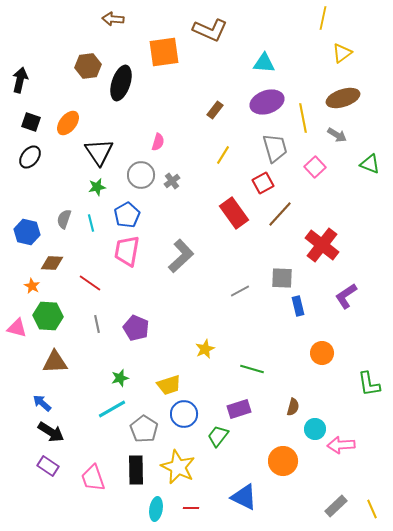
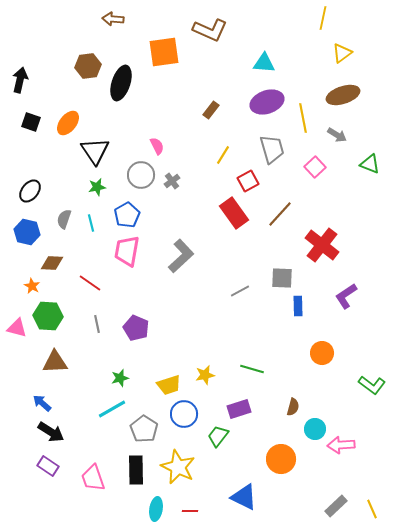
brown ellipse at (343, 98): moved 3 px up
brown rectangle at (215, 110): moved 4 px left
pink semicircle at (158, 142): moved 1 px left, 4 px down; rotated 42 degrees counterclockwise
gray trapezoid at (275, 148): moved 3 px left, 1 px down
black triangle at (99, 152): moved 4 px left, 1 px up
black ellipse at (30, 157): moved 34 px down
red square at (263, 183): moved 15 px left, 2 px up
blue rectangle at (298, 306): rotated 12 degrees clockwise
yellow star at (205, 349): moved 26 px down; rotated 12 degrees clockwise
green L-shape at (369, 384): moved 3 px right, 1 px down; rotated 44 degrees counterclockwise
orange circle at (283, 461): moved 2 px left, 2 px up
red line at (191, 508): moved 1 px left, 3 px down
